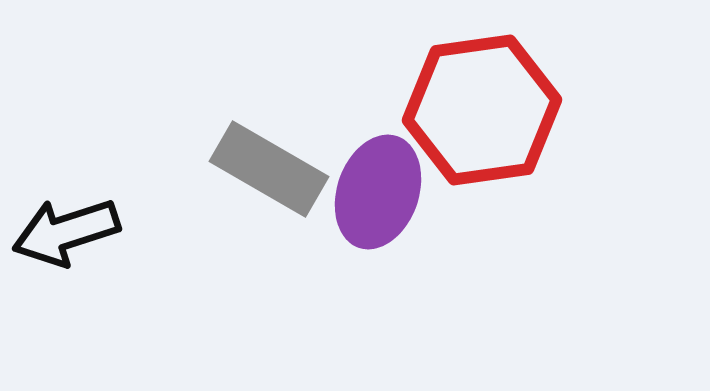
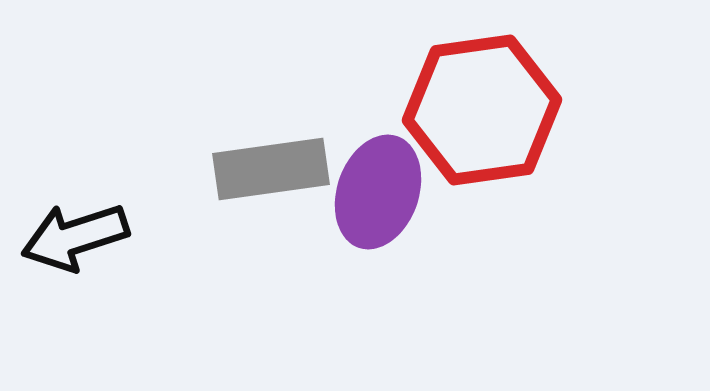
gray rectangle: moved 2 px right; rotated 38 degrees counterclockwise
black arrow: moved 9 px right, 5 px down
